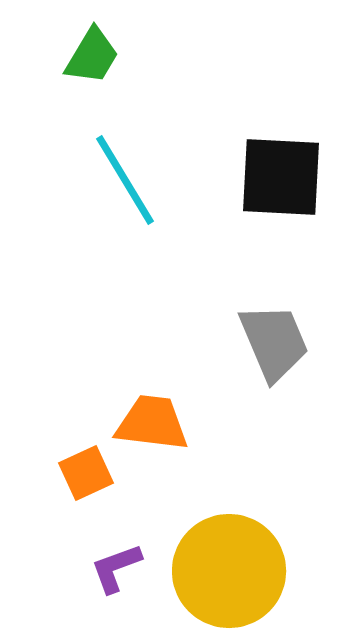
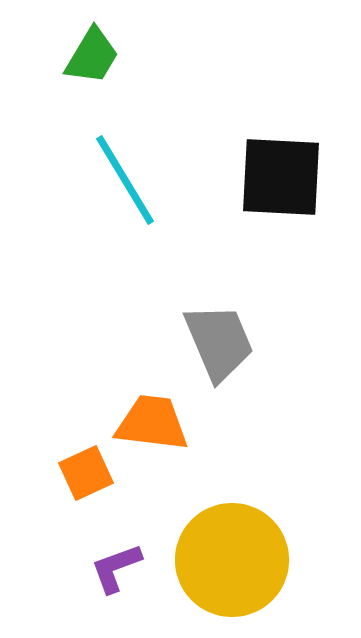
gray trapezoid: moved 55 px left
yellow circle: moved 3 px right, 11 px up
